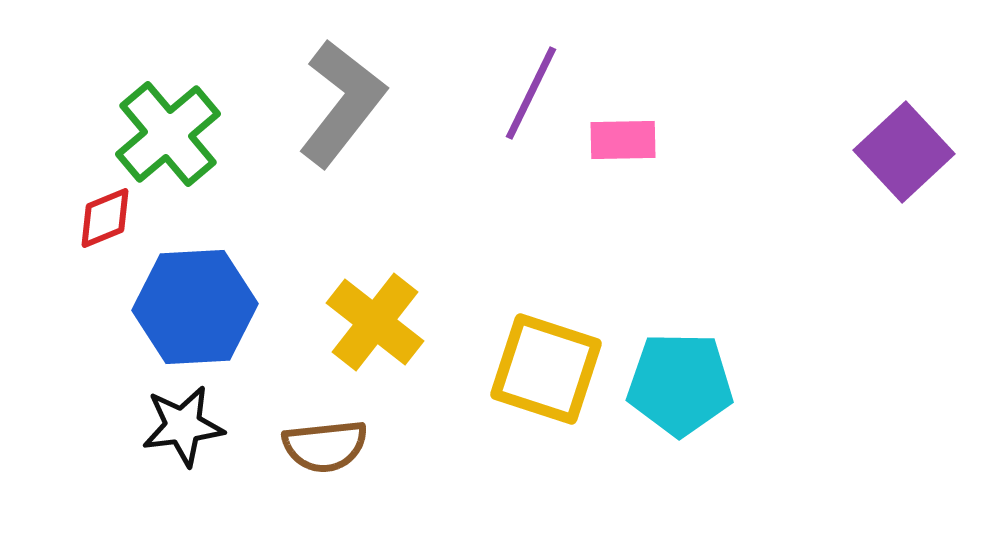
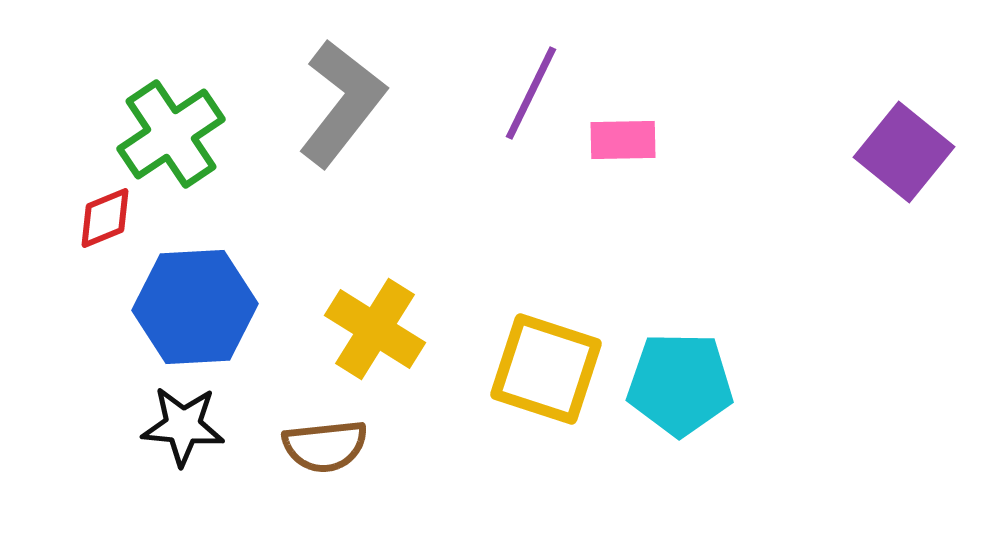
green cross: moved 3 px right; rotated 6 degrees clockwise
purple square: rotated 8 degrees counterclockwise
yellow cross: moved 7 px down; rotated 6 degrees counterclockwise
black star: rotated 12 degrees clockwise
